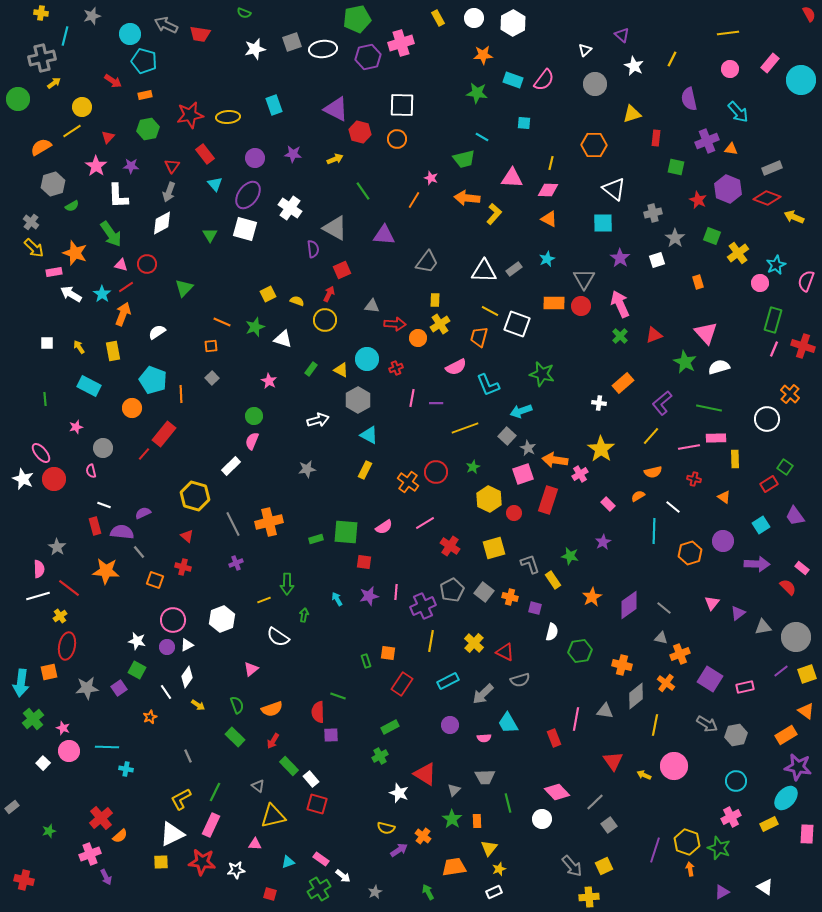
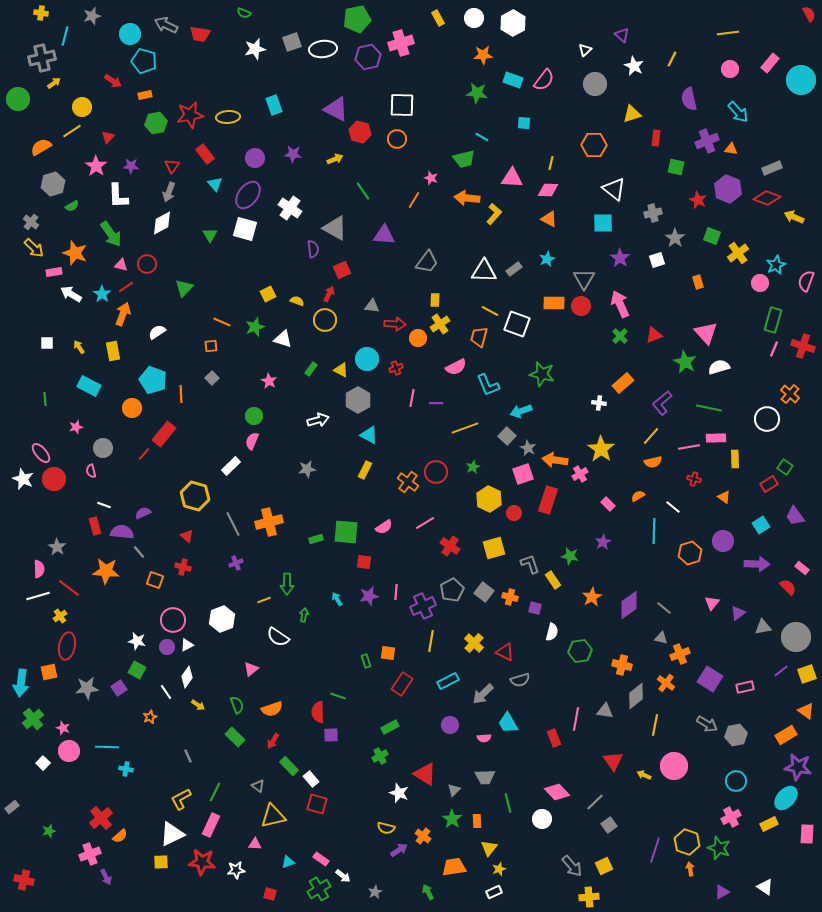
green hexagon at (148, 129): moved 8 px right, 6 px up
orange semicircle at (653, 472): moved 10 px up
